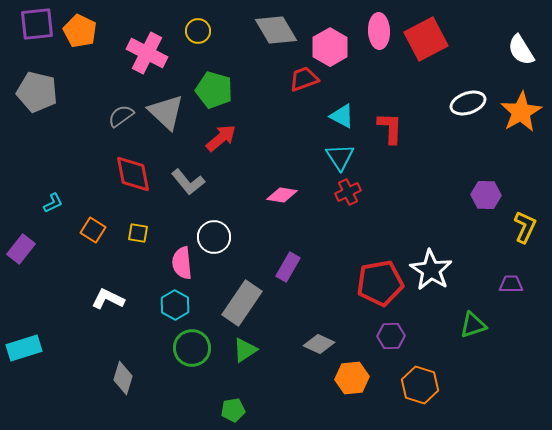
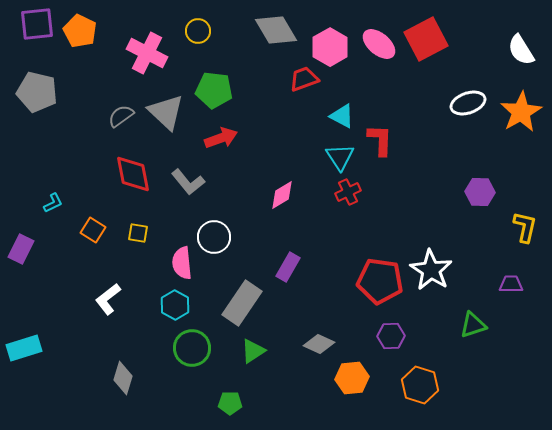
pink ellipse at (379, 31): moved 13 px down; rotated 48 degrees counterclockwise
green pentagon at (214, 90): rotated 9 degrees counterclockwise
red L-shape at (390, 128): moved 10 px left, 12 px down
red arrow at (221, 138): rotated 20 degrees clockwise
pink diamond at (282, 195): rotated 40 degrees counterclockwise
purple hexagon at (486, 195): moved 6 px left, 3 px up
yellow L-shape at (525, 227): rotated 12 degrees counterclockwise
purple rectangle at (21, 249): rotated 12 degrees counterclockwise
red pentagon at (380, 283): moved 2 px up; rotated 18 degrees clockwise
white L-shape at (108, 299): rotated 64 degrees counterclockwise
green triangle at (245, 350): moved 8 px right, 1 px down
green pentagon at (233, 410): moved 3 px left, 7 px up; rotated 10 degrees clockwise
